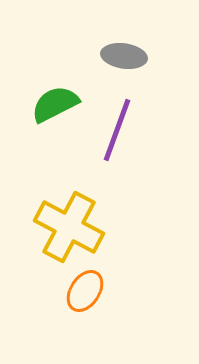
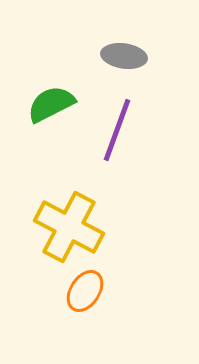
green semicircle: moved 4 px left
